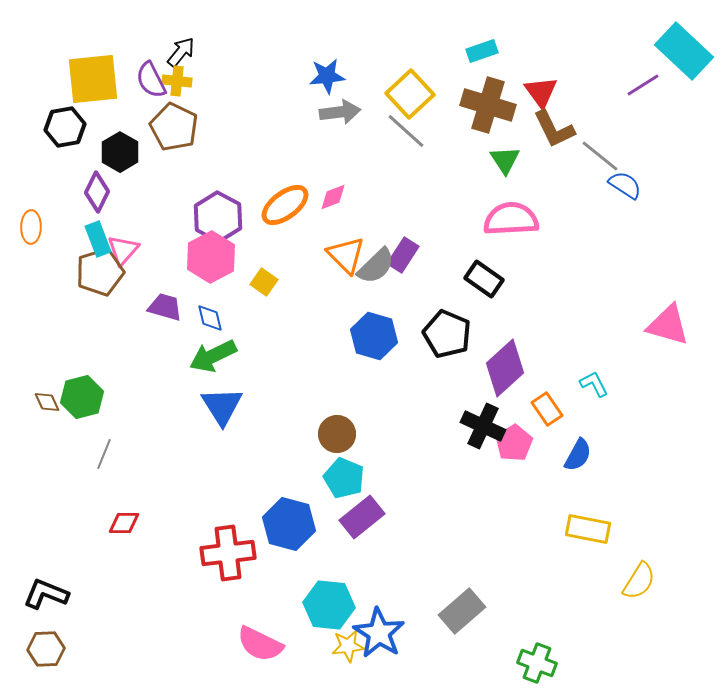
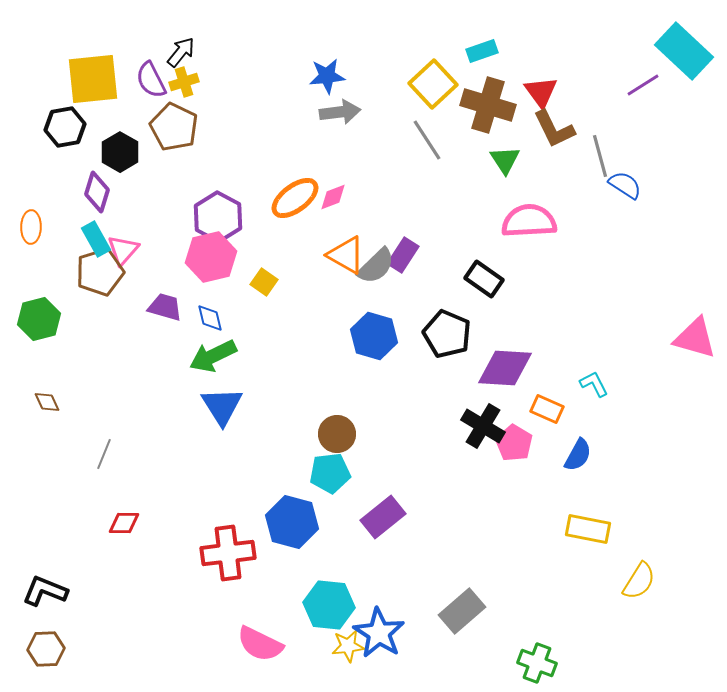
yellow cross at (177, 81): moved 7 px right, 1 px down; rotated 24 degrees counterclockwise
yellow square at (410, 94): moved 23 px right, 10 px up
gray line at (406, 131): moved 21 px right, 9 px down; rotated 15 degrees clockwise
gray line at (600, 156): rotated 36 degrees clockwise
purple diamond at (97, 192): rotated 9 degrees counterclockwise
orange ellipse at (285, 205): moved 10 px right, 7 px up
pink semicircle at (511, 219): moved 18 px right, 2 px down
cyan rectangle at (98, 239): moved 2 px left; rotated 8 degrees counterclockwise
orange triangle at (346, 255): rotated 15 degrees counterclockwise
pink hexagon at (211, 257): rotated 15 degrees clockwise
pink triangle at (668, 325): moved 27 px right, 13 px down
purple diamond at (505, 368): rotated 46 degrees clockwise
green hexagon at (82, 397): moved 43 px left, 78 px up
orange rectangle at (547, 409): rotated 32 degrees counterclockwise
black cross at (483, 426): rotated 6 degrees clockwise
pink pentagon at (514, 443): rotated 9 degrees counterclockwise
cyan pentagon at (344, 478): moved 14 px left, 5 px up; rotated 30 degrees counterclockwise
purple rectangle at (362, 517): moved 21 px right
blue hexagon at (289, 524): moved 3 px right, 2 px up
black L-shape at (46, 594): moved 1 px left, 3 px up
